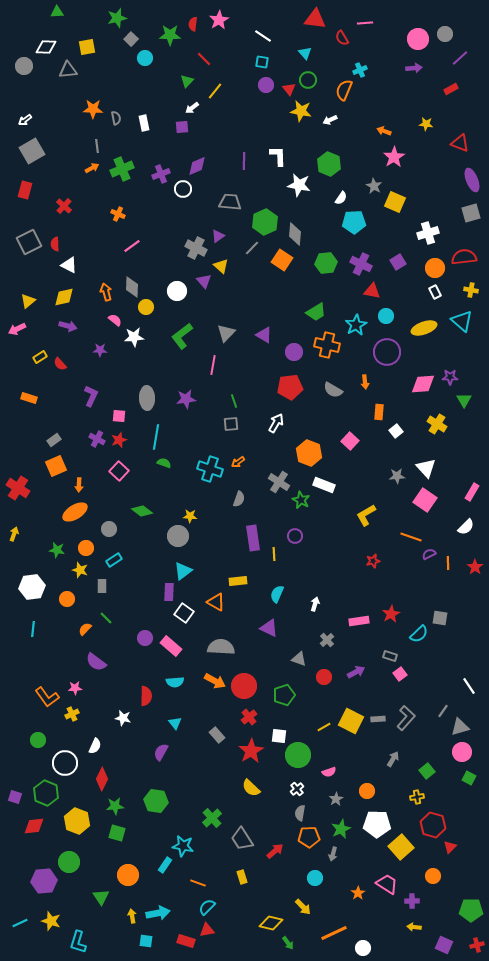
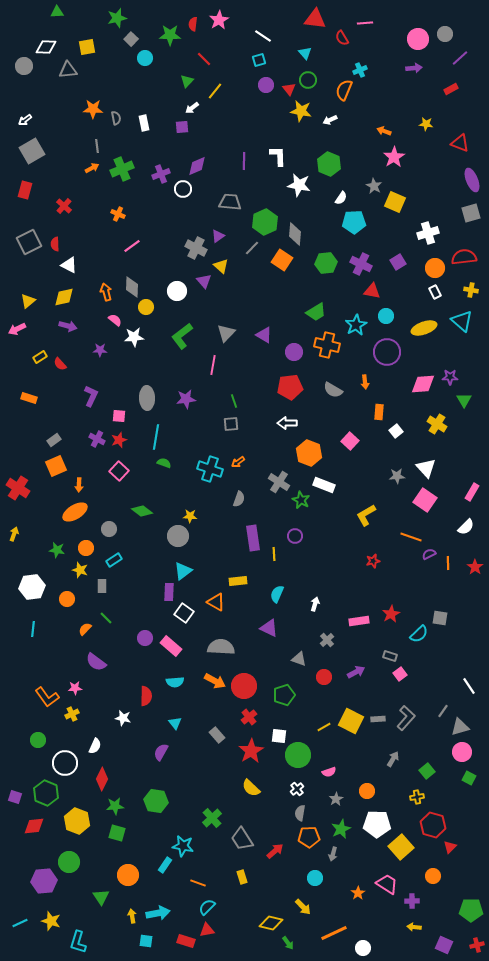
cyan square at (262, 62): moved 3 px left, 2 px up; rotated 24 degrees counterclockwise
white arrow at (276, 423): moved 11 px right; rotated 120 degrees counterclockwise
